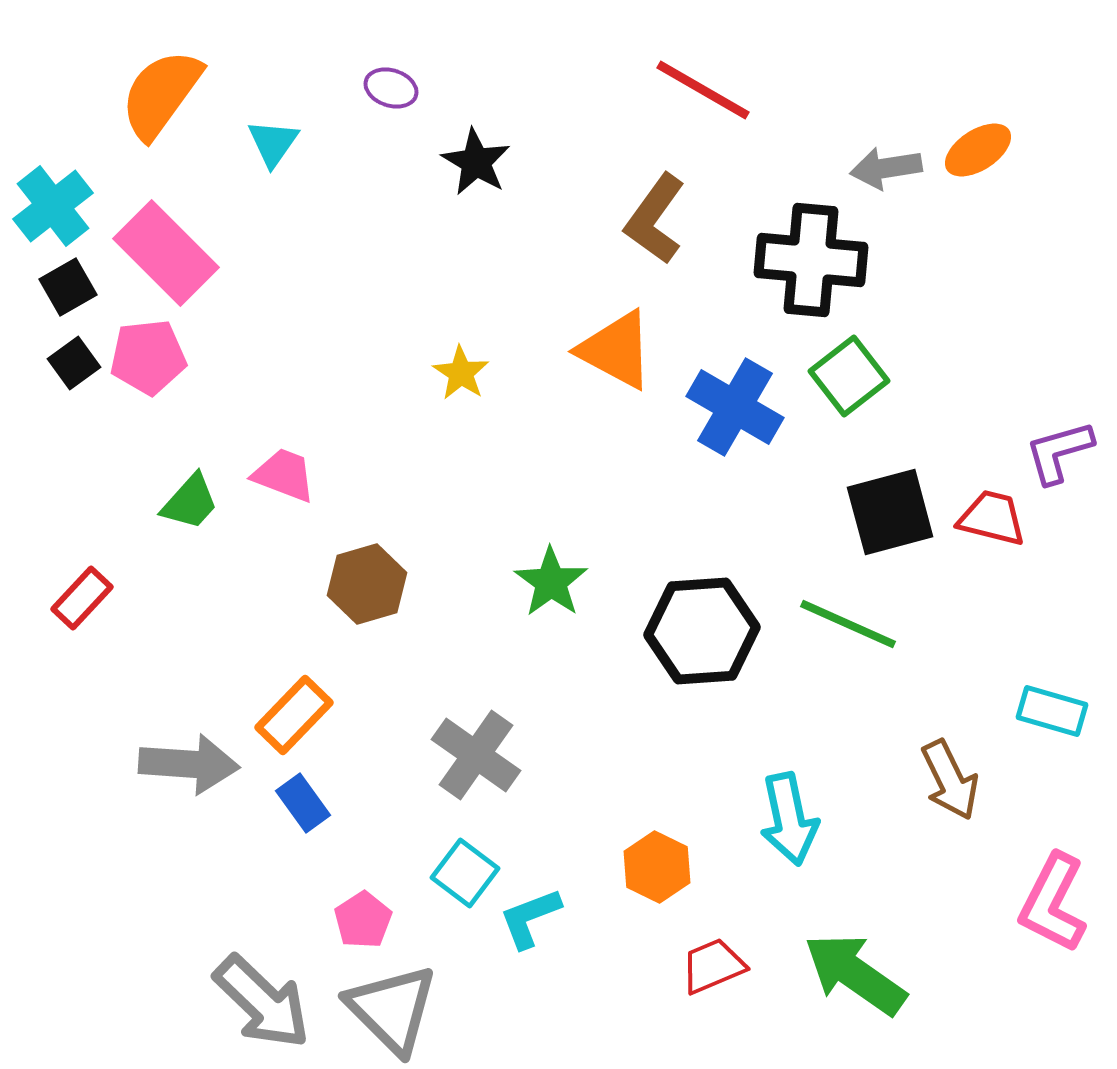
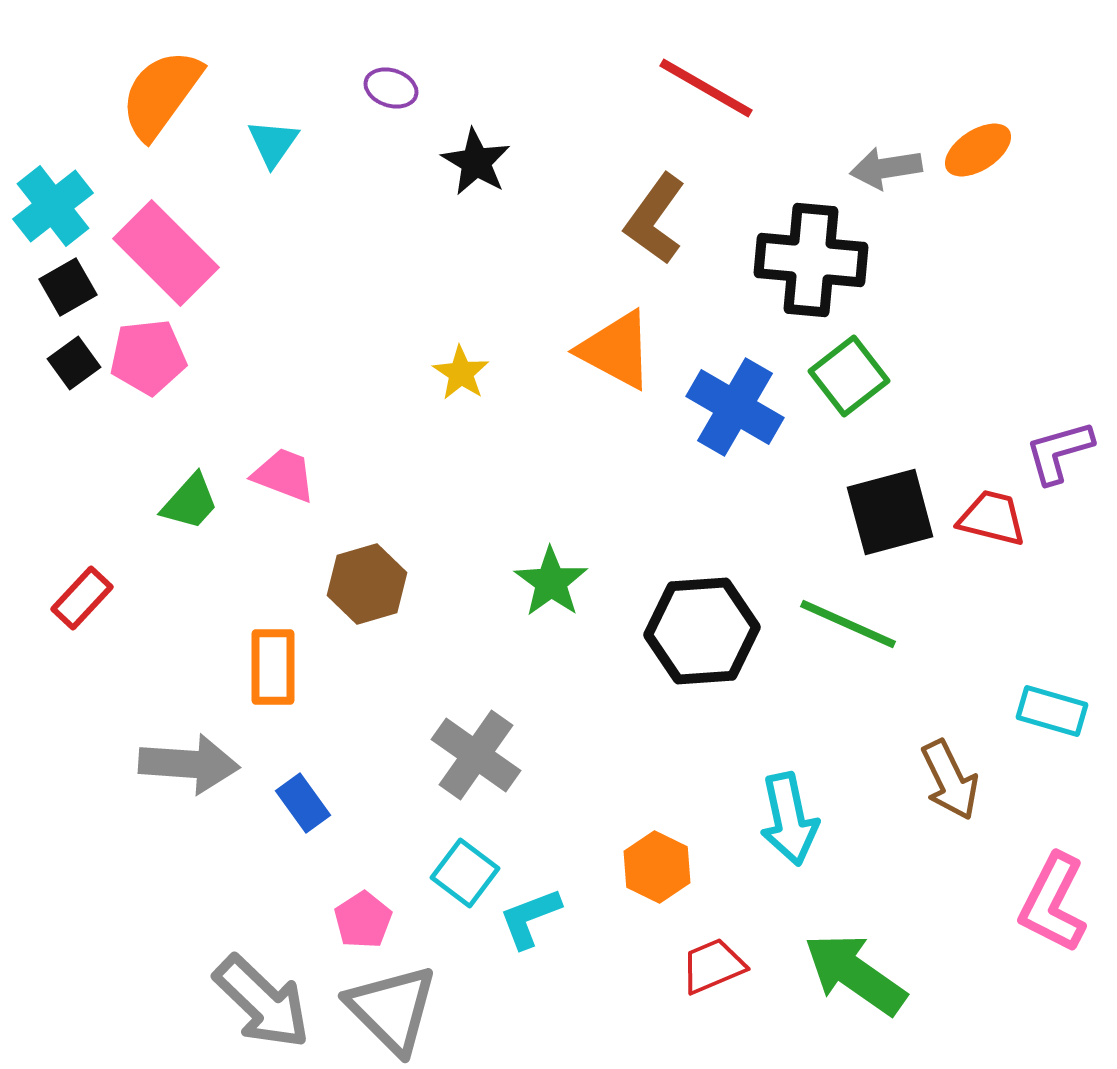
red line at (703, 90): moved 3 px right, 2 px up
orange rectangle at (294, 715): moved 21 px left, 48 px up; rotated 44 degrees counterclockwise
